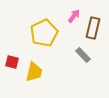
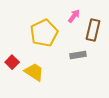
brown rectangle: moved 2 px down
gray rectangle: moved 5 px left; rotated 56 degrees counterclockwise
red square: rotated 32 degrees clockwise
yellow trapezoid: rotated 70 degrees counterclockwise
